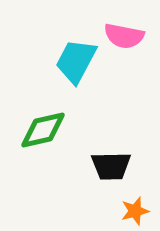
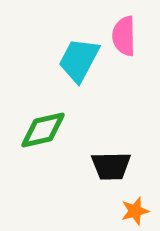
pink semicircle: rotated 78 degrees clockwise
cyan trapezoid: moved 3 px right, 1 px up
